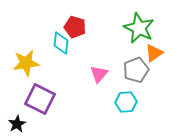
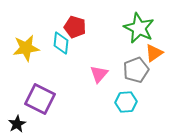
yellow star: moved 15 px up
